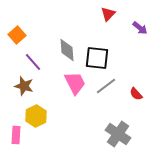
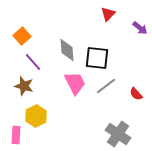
orange square: moved 5 px right, 1 px down
